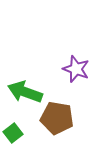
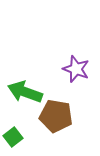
brown pentagon: moved 1 px left, 2 px up
green square: moved 4 px down
